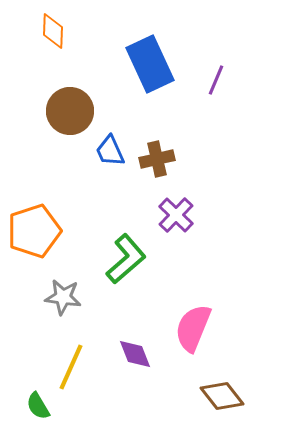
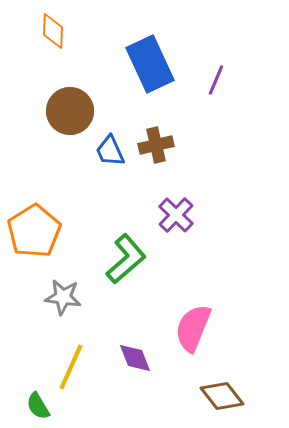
brown cross: moved 1 px left, 14 px up
orange pentagon: rotated 14 degrees counterclockwise
purple diamond: moved 4 px down
